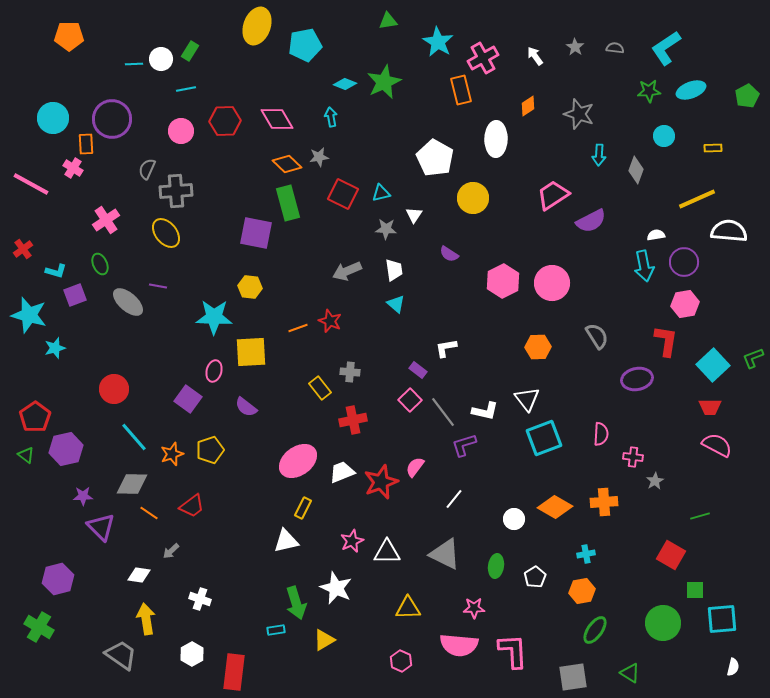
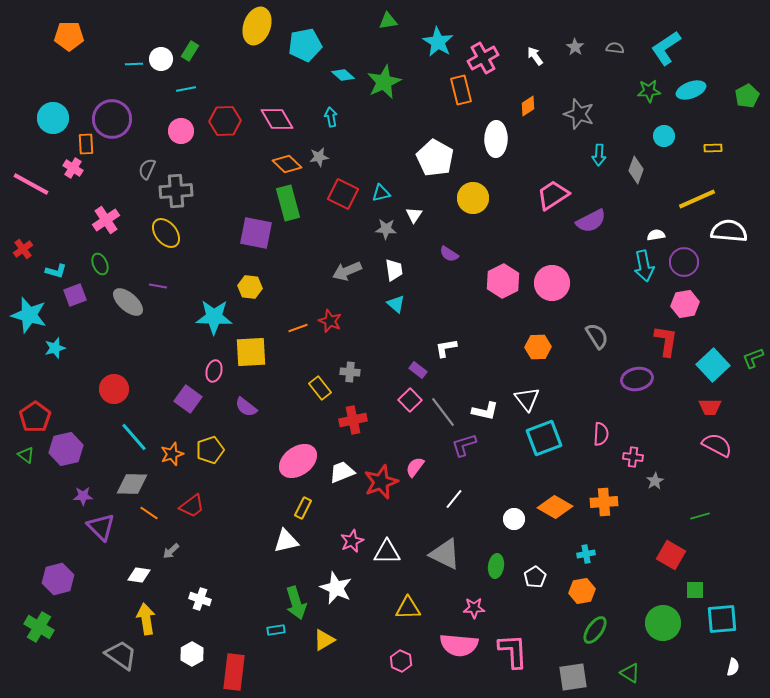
cyan diamond at (345, 84): moved 2 px left, 9 px up; rotated 20 degrees clockwise
